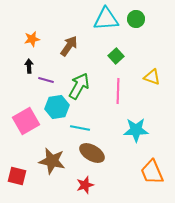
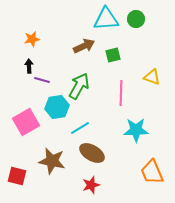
brown arrow: moved 15 px right; rotated 30 degrees clockwise
green square: moved 3 px left, 1 px up; rotated 28 degrees clockwise
purple line: moved 4 px left
pink line: moved 3 px right, 2 px down
pink square: moved 1 px down
cyan line: rotated 42 degrees counterclockwise
red star: moved 6 px right
